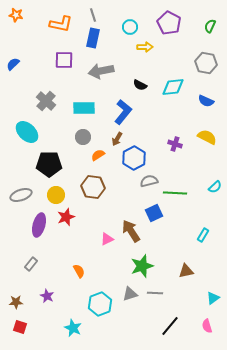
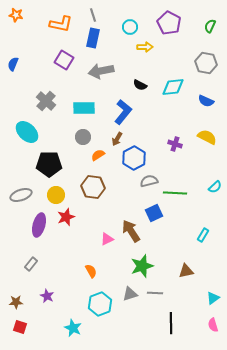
purple square at (64, 60): rotated 30 degrees clockwise
blue semicircle at (13, 64): rotated 24 degrees counterclockwise
orange semicircle at (79, 271): moved 12 px right
black line at (170, 326): moved 1 px right, 3 px up; rotated 40 degrees counterclockwise
pink semicircle at (207, 326): moved 6 px right, 1 px up
